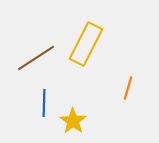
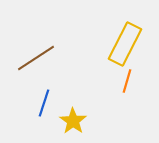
yellow rectangle: moved 39 px right
orange line: moved 1 px left, 7 px up
blue line: rotated 16 degrees clockwise
